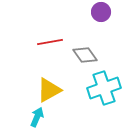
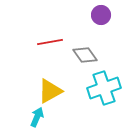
purple circle: moved 3 px down
yellow triangle: moved 1 px right, 1 px down
